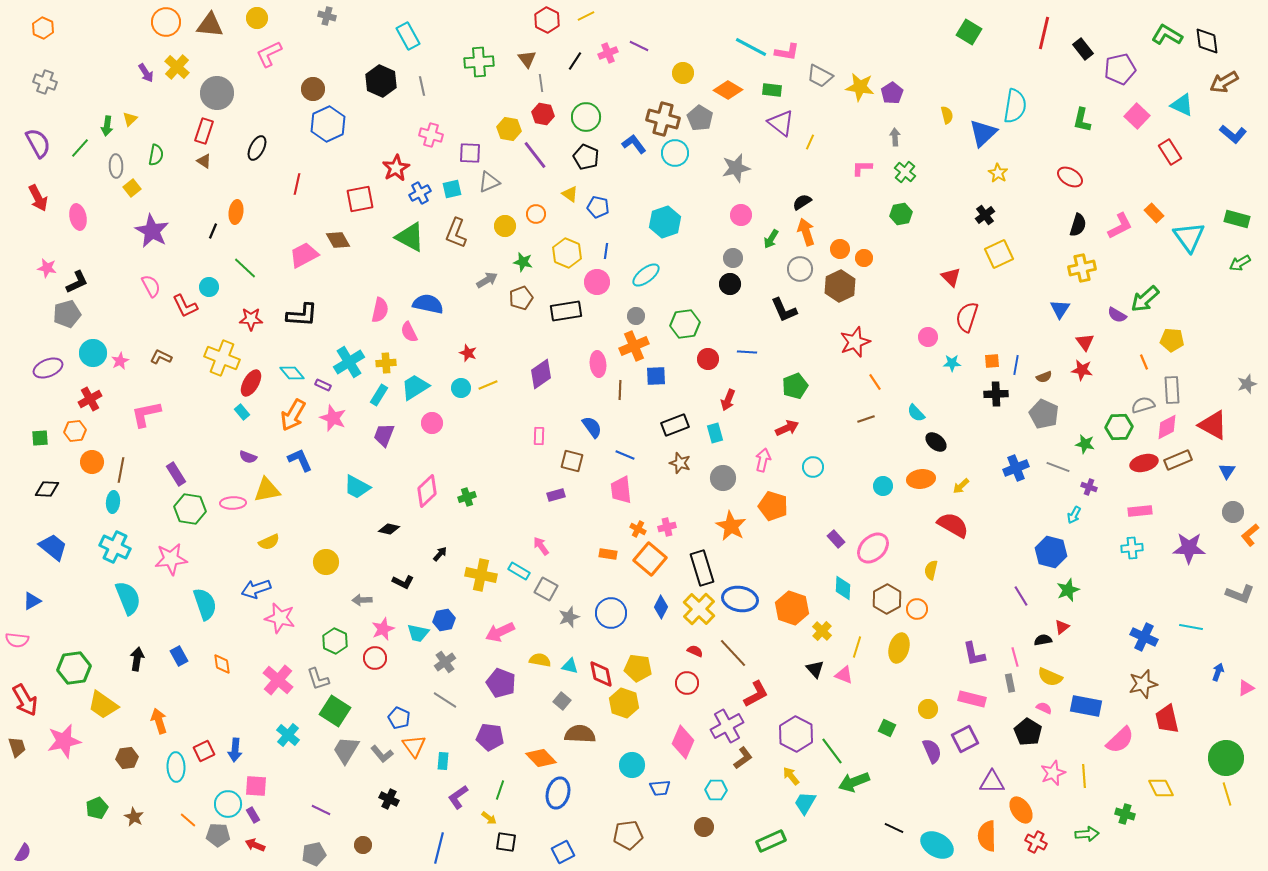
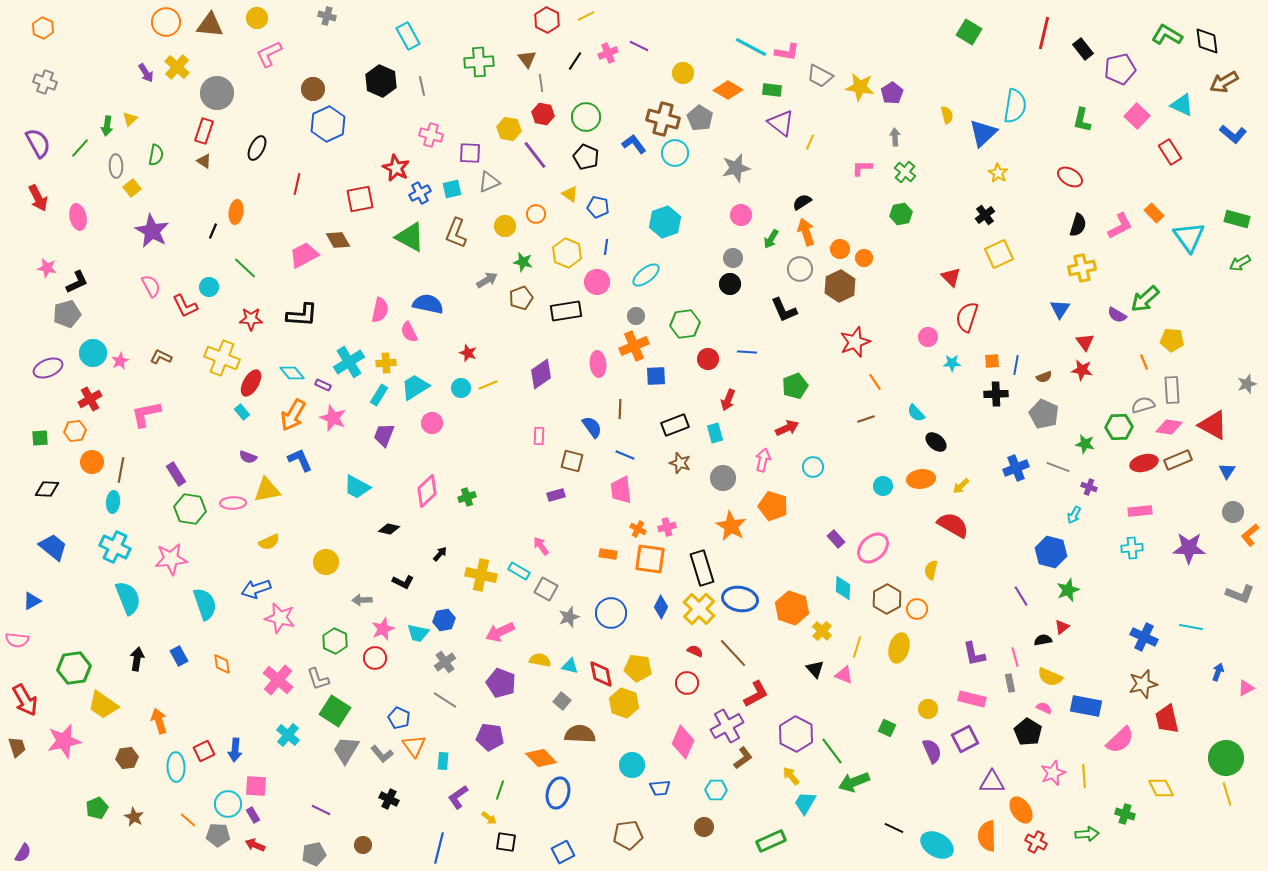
red star at (396, 168): rotated 16 degrees counterclockwise
blue line at (606, 251): moved 4 px up
brown line at (620, 390): moved 19 px down
pink diamond at (1167, 427): moved 2 px right; rotated 36 degrees clockwise
orange square at (650, 559): rotated 32 degrees counterclockwise
